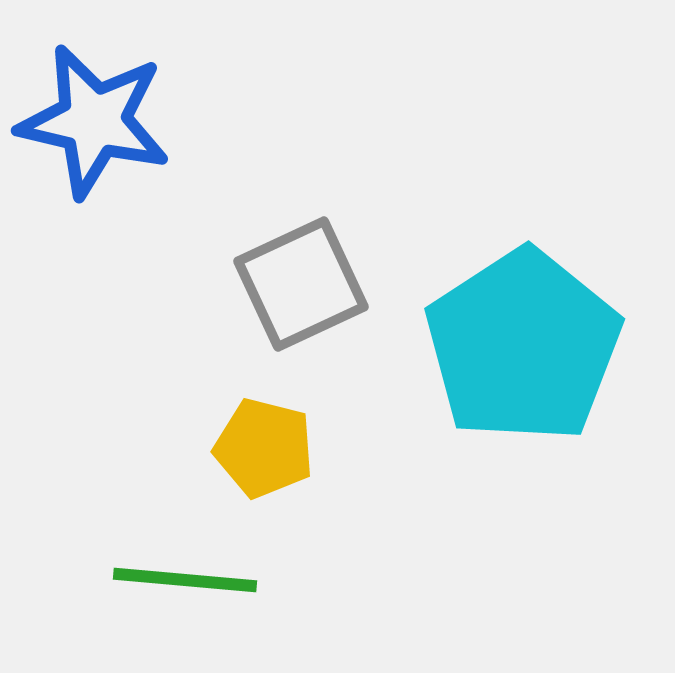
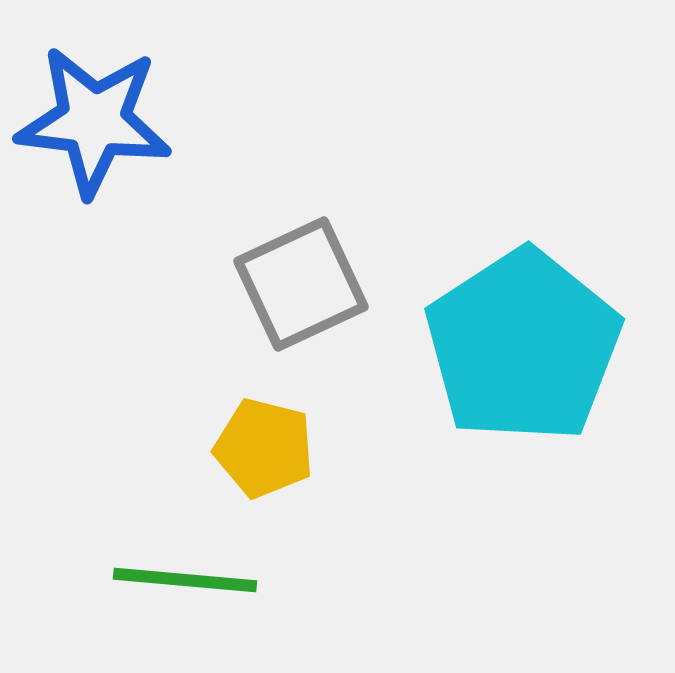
blue star: rotated 6 degrees counterclockwise
